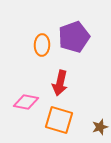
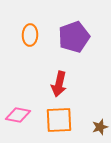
orange ellipse: moved 12 px left, 10 px up
red arrow: moved 1 px left, 1 px down
pink diamond: moved 8 px left, 13 px down
orange square: rotated 20 degrees counterclockwise
